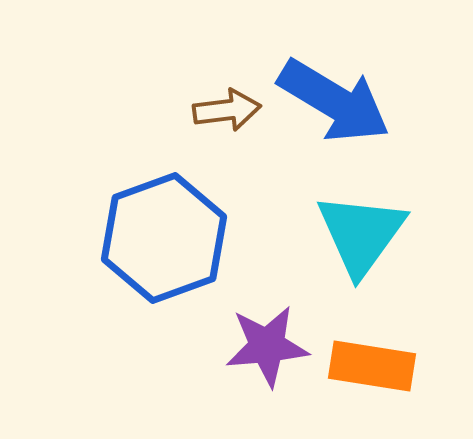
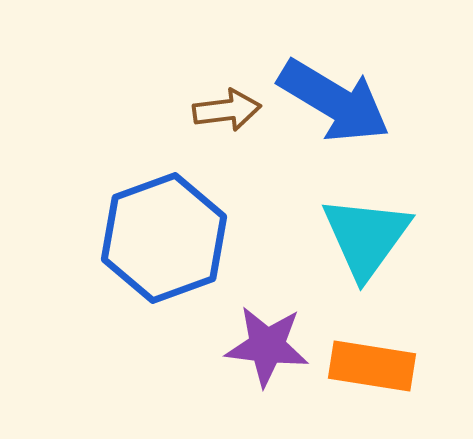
cyan triangle: moved 5 px right, 3 px down
purple star: rotated 12 degrees clockwise
